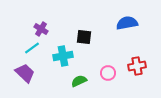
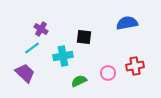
red cross: moved 2 px left
